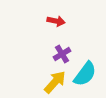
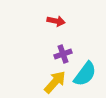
purple cross: moved 1 px right; rotated 12 degrees clockwise
